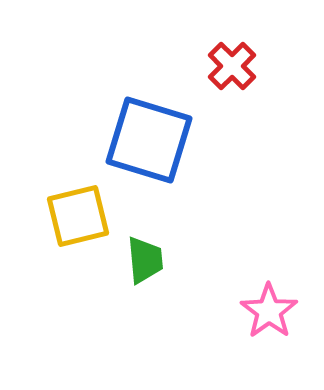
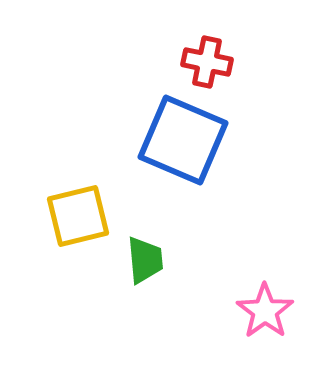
red cross: moved 25 px left, 4 px up; rotated 33 degrees counterclockwise
blue square: moved 34 px right; rotated 6 degrees clockwise
pink star: moved 4 px left
